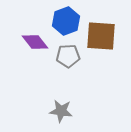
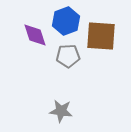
purple diamond: moved 7 px up; rotated 20 degrees clockwise
